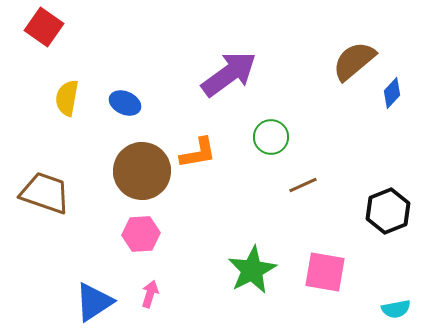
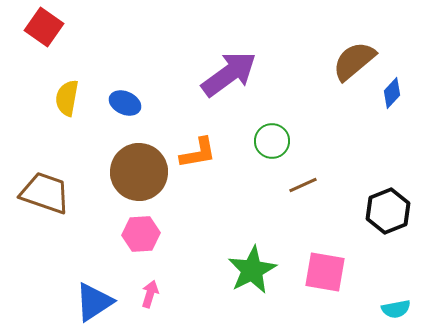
green circle: moved 1 px right, 4 px down
brown circle: moved 3 px left, 1 px down
